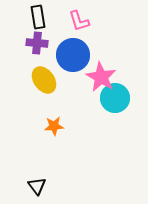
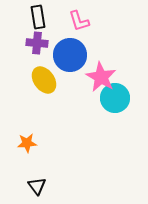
blue circle: moved 3 px left
orange star: moved 27 px left, 17 px down
